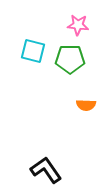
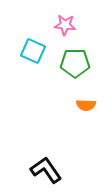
pink star: moved 13 px left
cyan square: rotated 10 degrees clockwise
green pentagon: moved 5 px right, 4 px down
